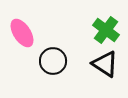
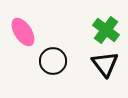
pink ellipse: moved 1 px right, 1 px up
black triangle: rotated 20 degrees clockwise
